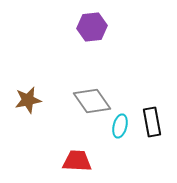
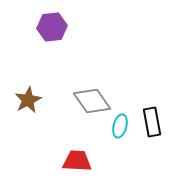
purple hexagon: moved 40 px left
brown star: rotated 16 degrees counterclockwise
